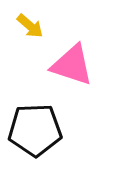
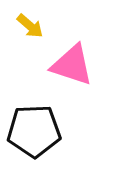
black pentagon: moved 1 px left, 1 px down
